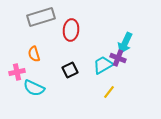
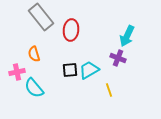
gray rectangle: rotated 68 degrees clockwise
cyan arrow: moved 2 px right, 7 px up
cyan trapezoid: moved 14 px left, 5 px down
black square: rotated 21 degrees clockwise
cyan semicircle: rotated 25 degrees clockwise
yellow line: moved 2 px up; rotated 56 degrees counterclockwise
